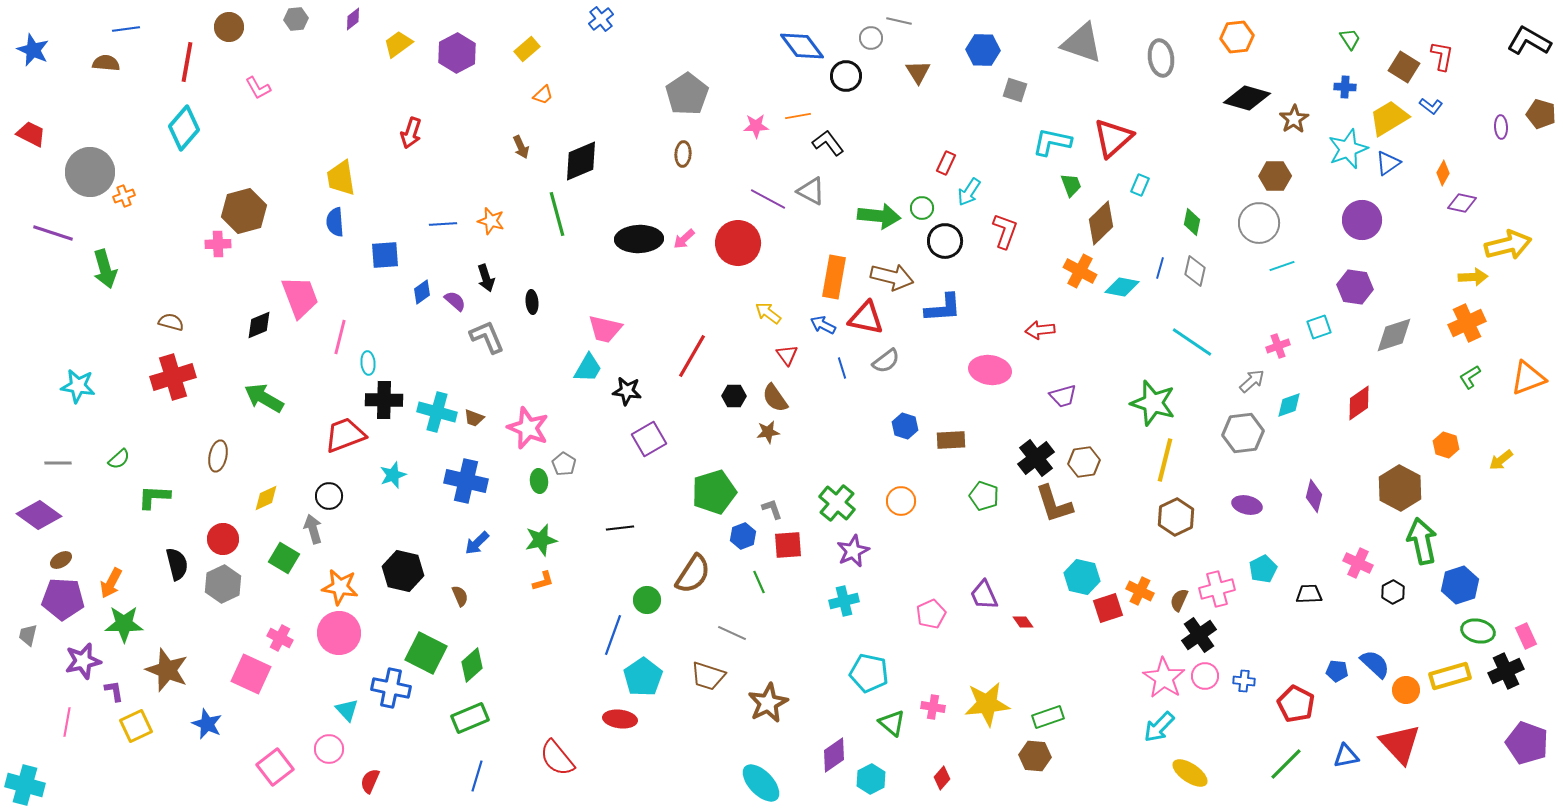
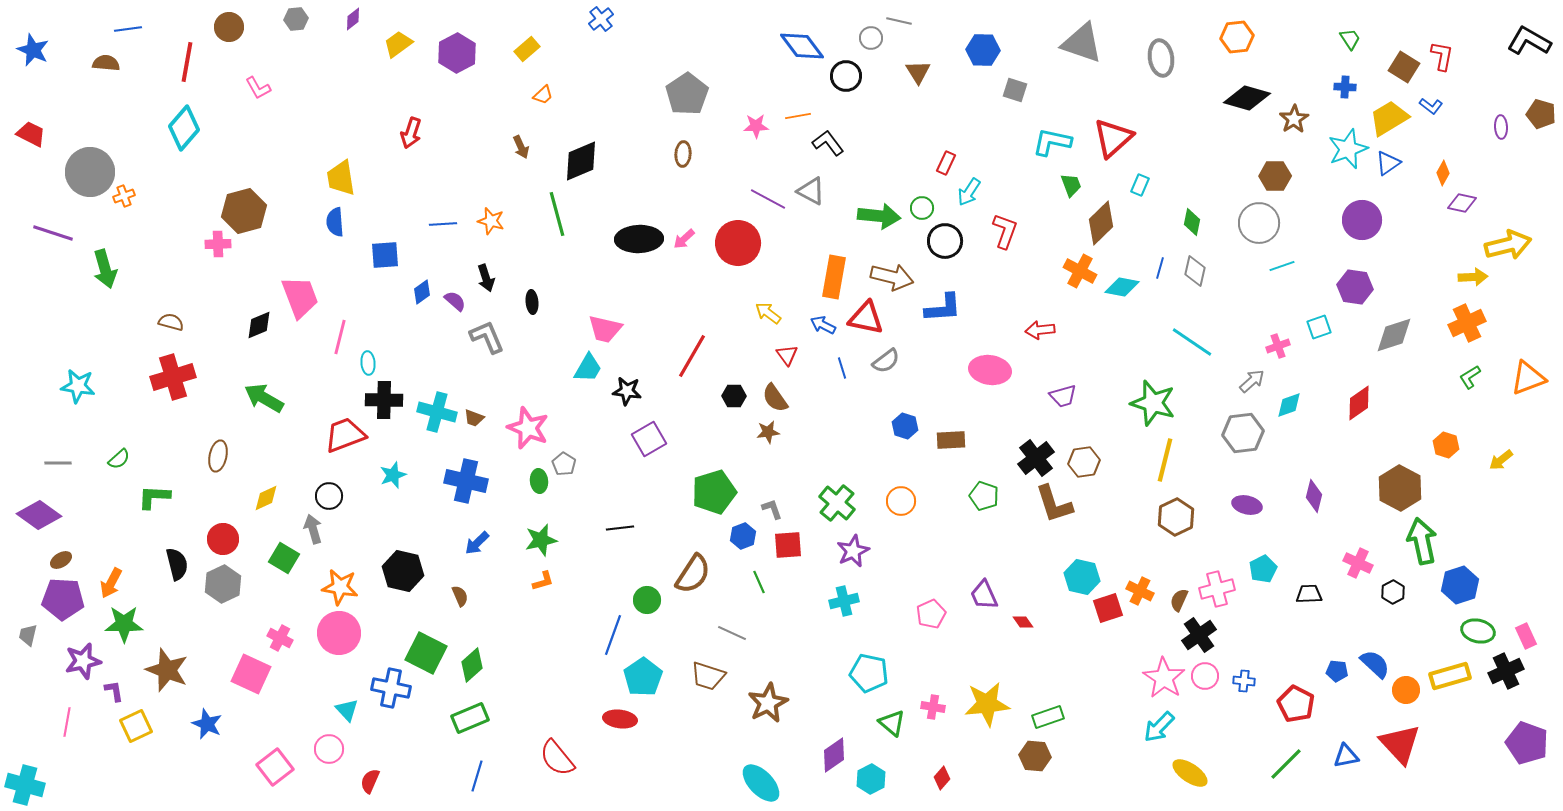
blue line at (126, 29): moved 2 px right
